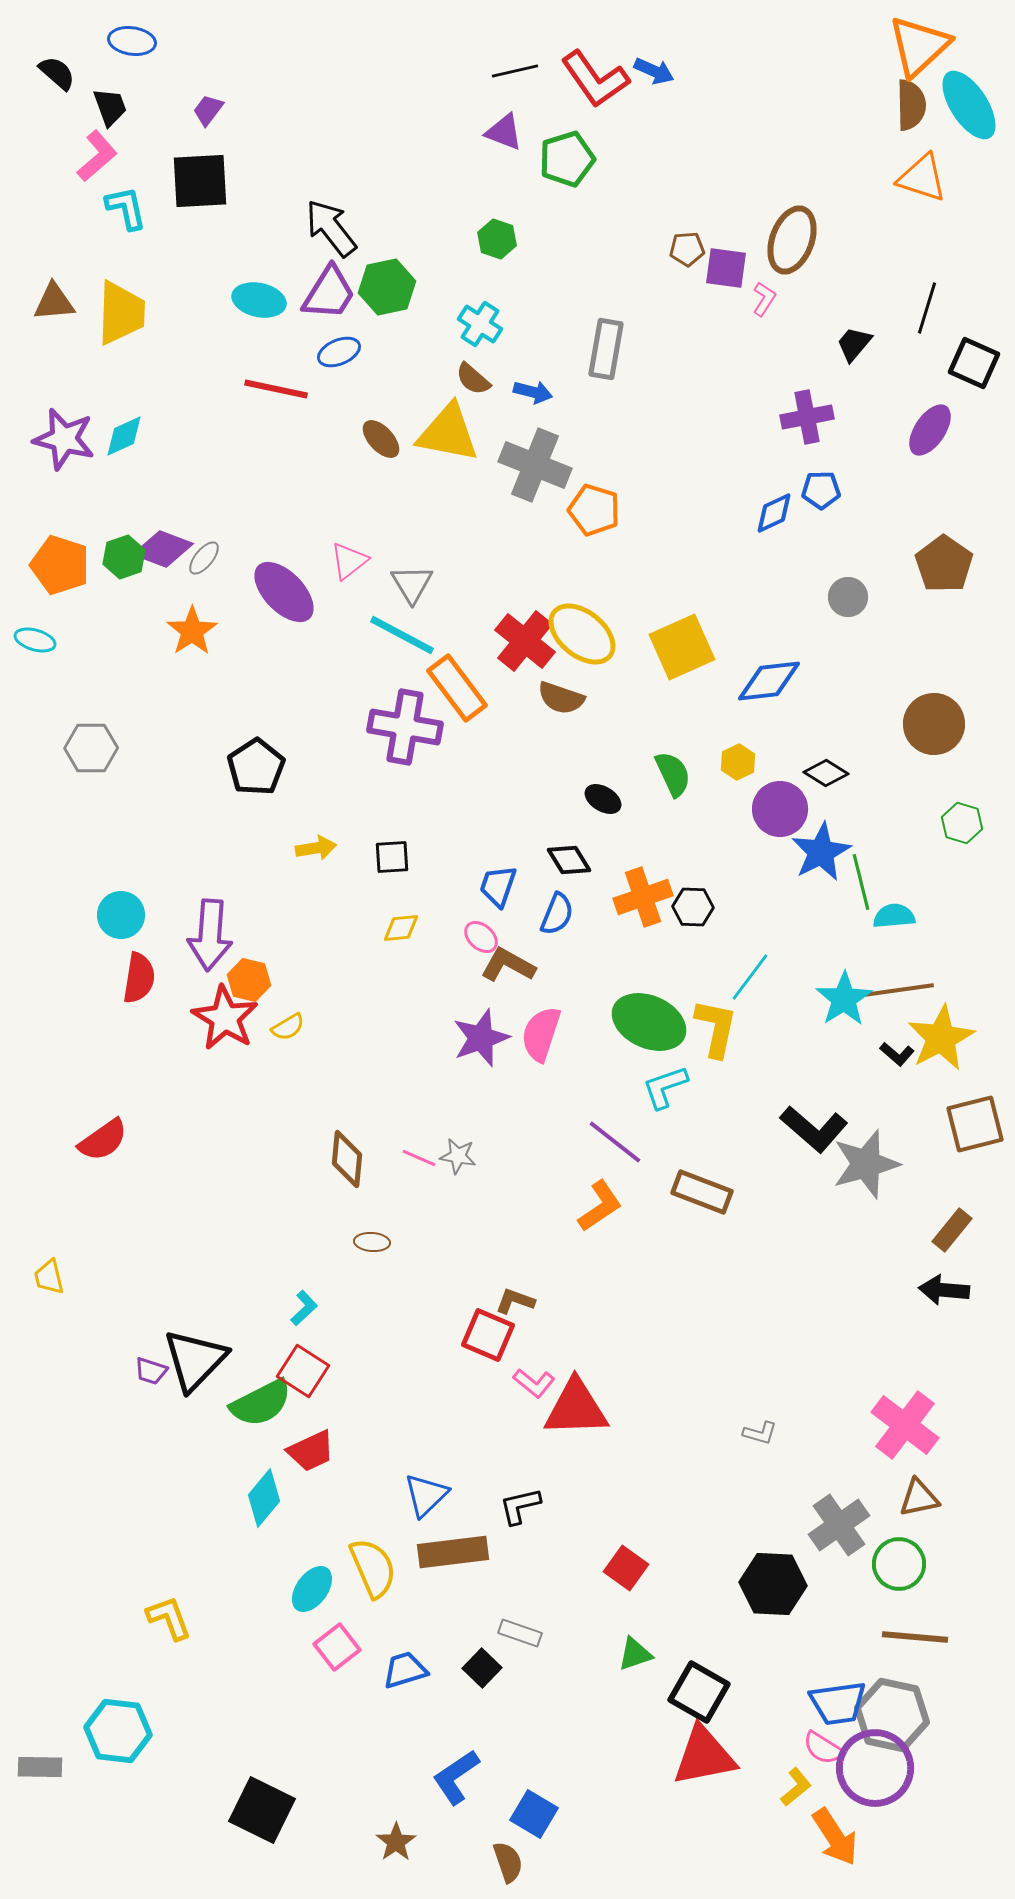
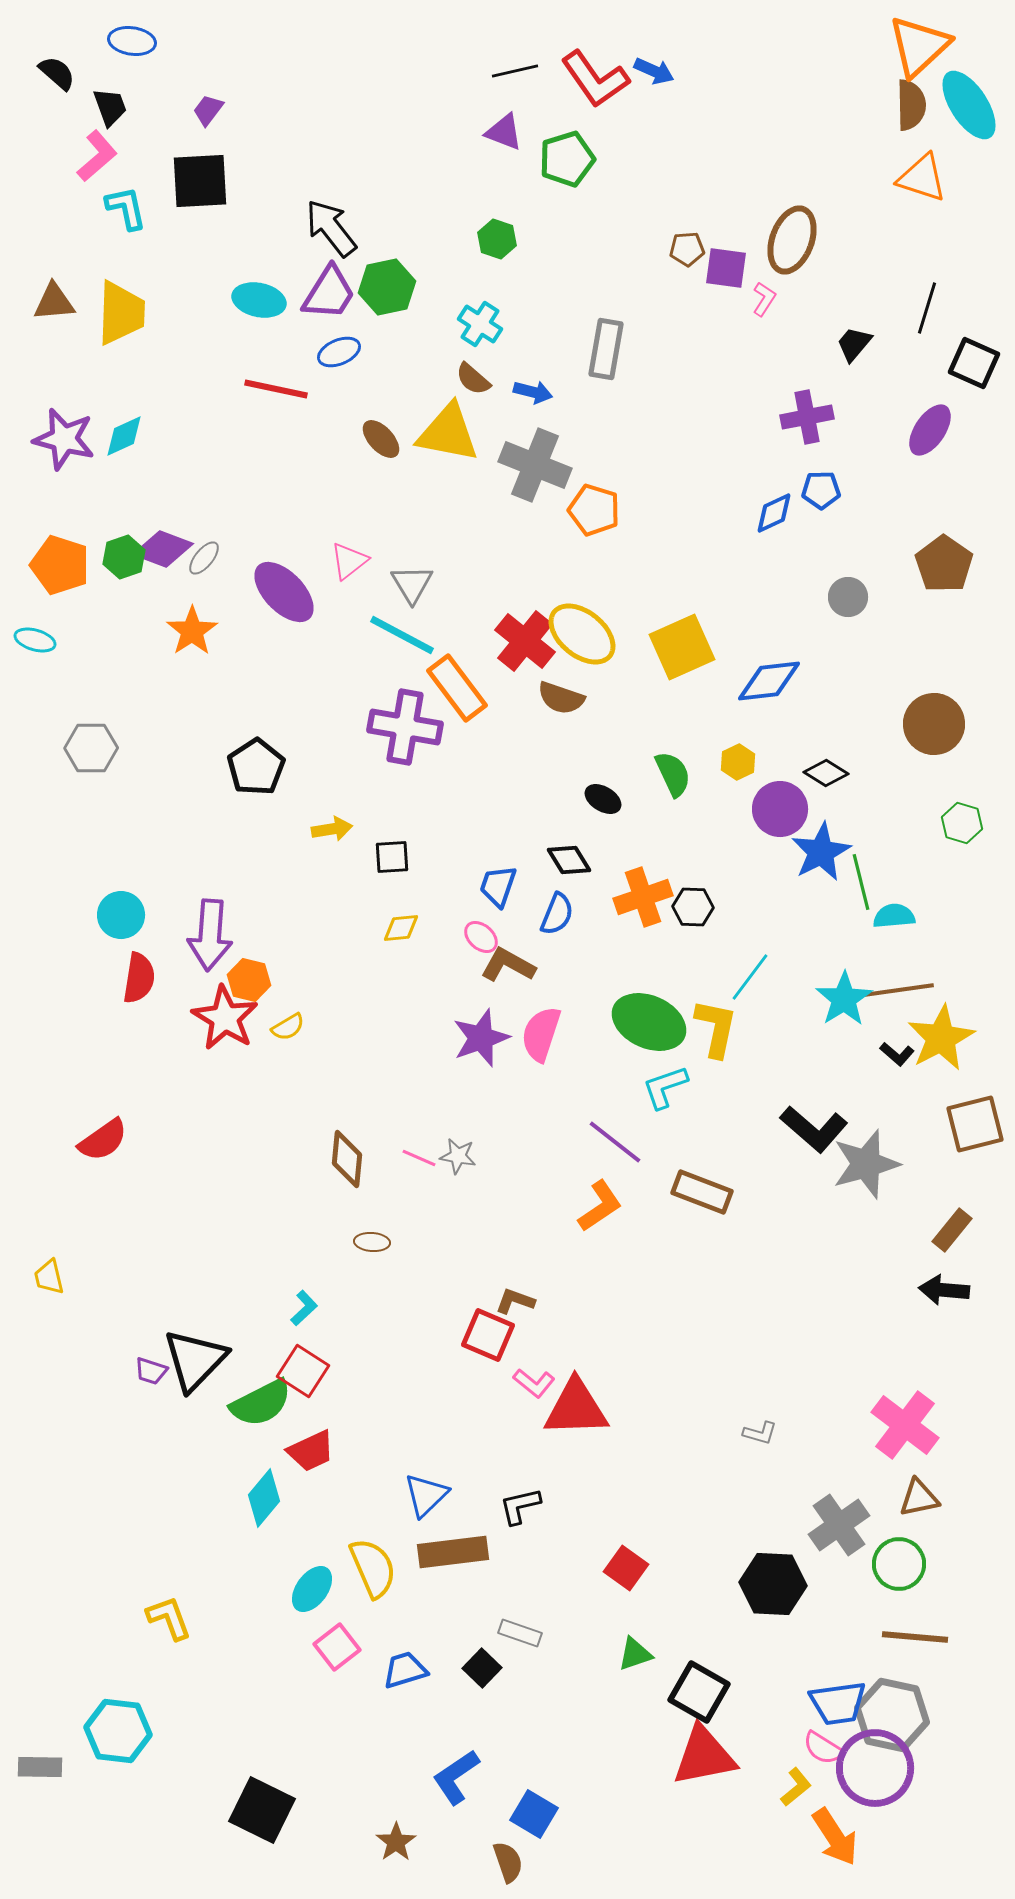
yellow arrow at (316, 848): moved 16 px right, 19 px up
